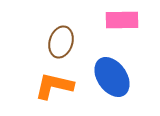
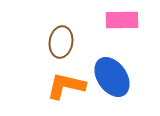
brown ellipse: rotated 8 degrees counterclockwise
orange L-shape: moved 12 px right
